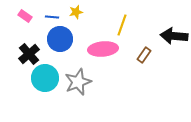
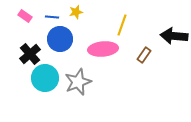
black cross: moved 1 px right
